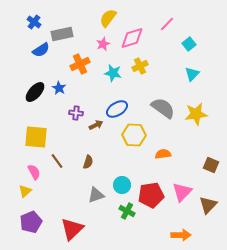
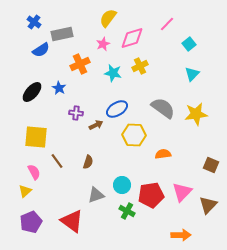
black ellipse: moved 3 px left
red triangle: moved 8 px up; rotated 40 degrees counterclockwise
